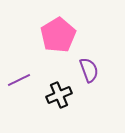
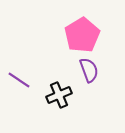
pink pentagon: moved 24 px right
purple line: rotated 60 degrees clockwise
